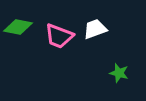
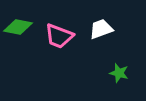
white trapezoid: moved 6 px right
